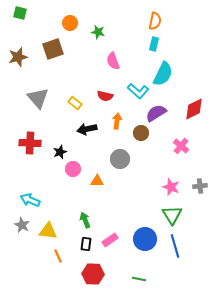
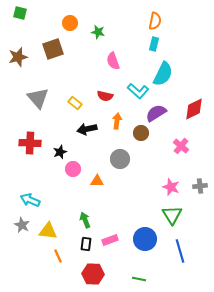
pink rectangle: rotated 14 degrees clockwise
blue line: moved 5 px right, 5 px down
